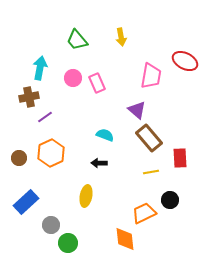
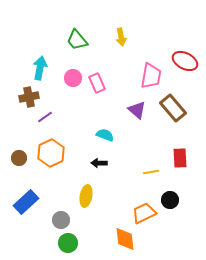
brown rectangle: moved 24 px right, 30 px up
gray circle: moved 10 px right, 5 px up
